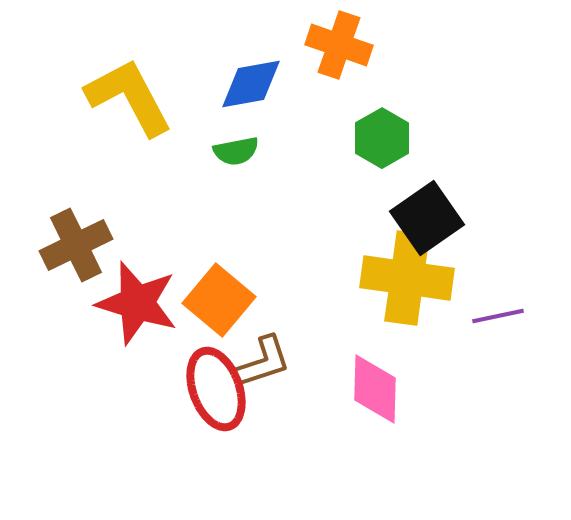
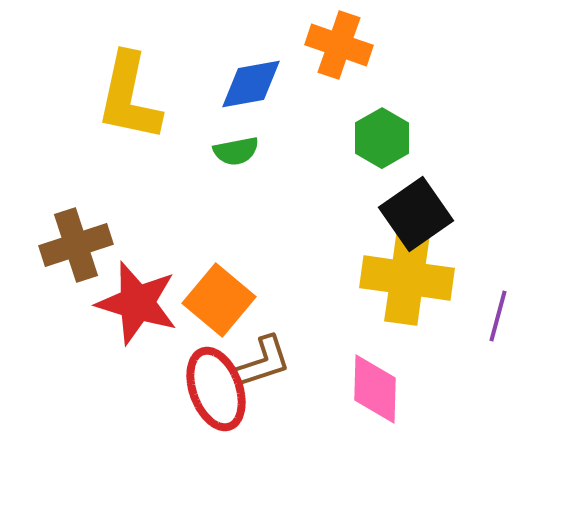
yellow L-shape: rotated 140 degrees counterclockwise
black square: moved 11 px left, 4 px up
brown cross: rotated 8 degrees clockwise
purple line: rotated 63 degrees counterclockwise
